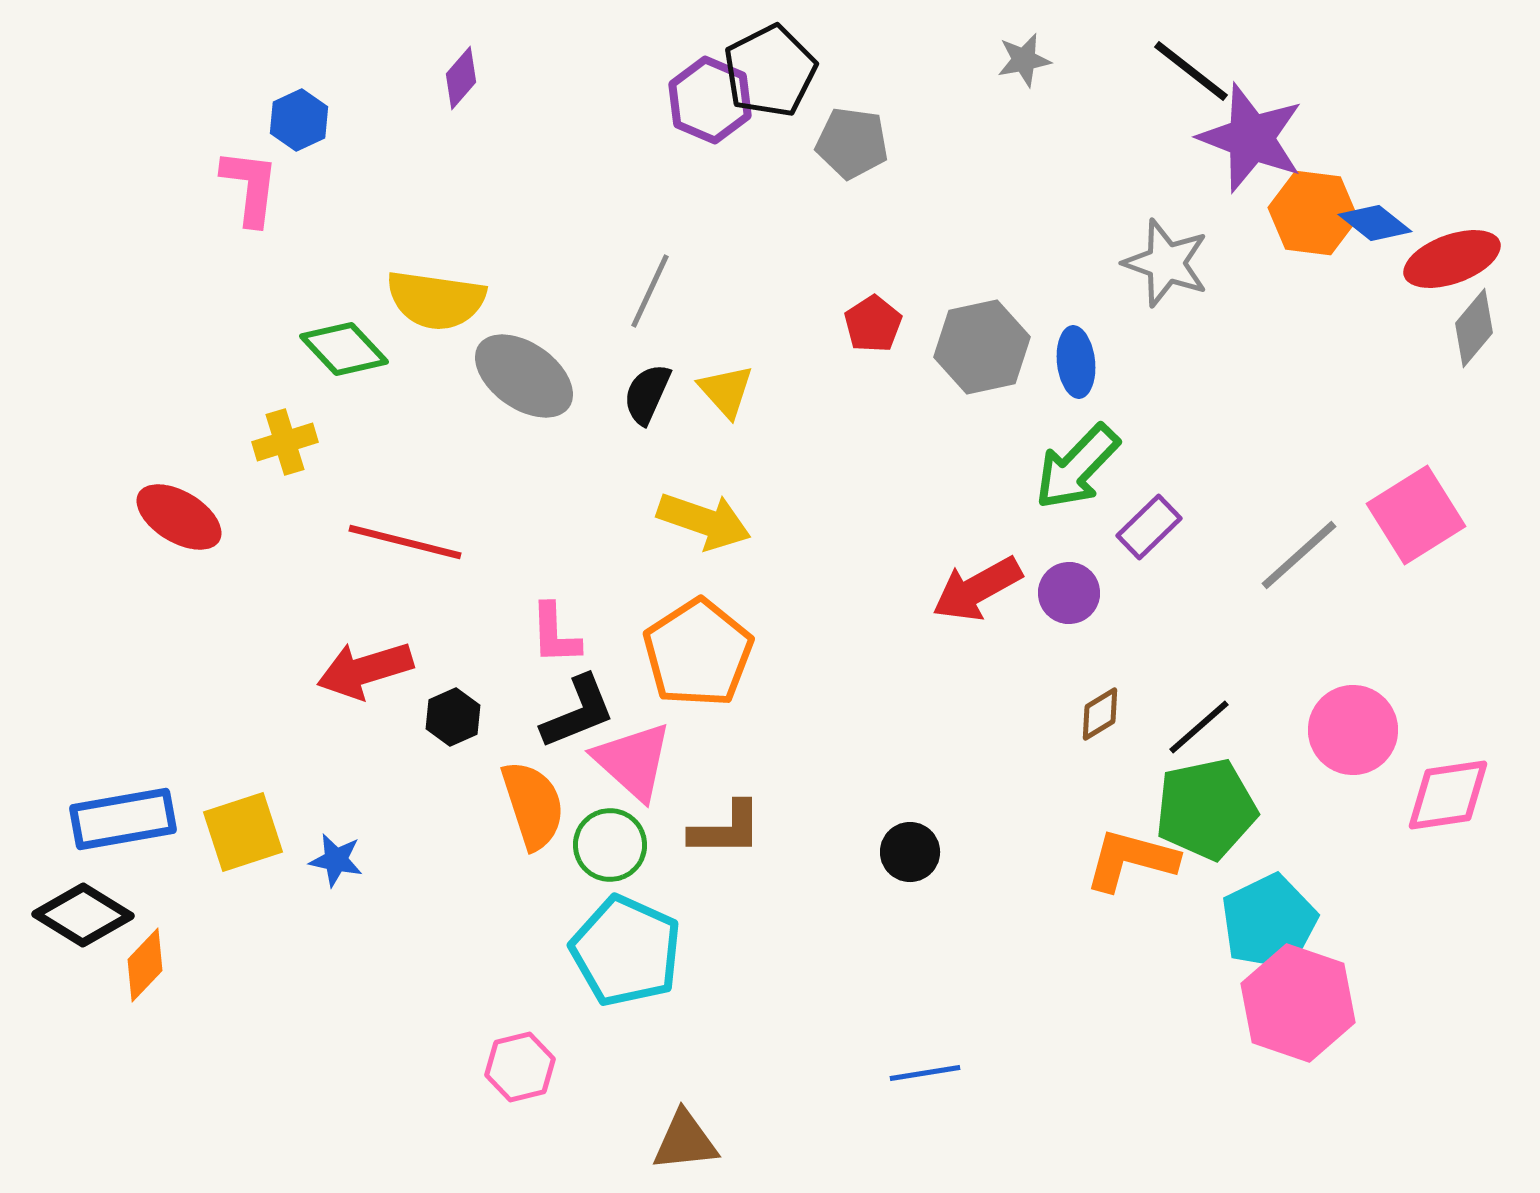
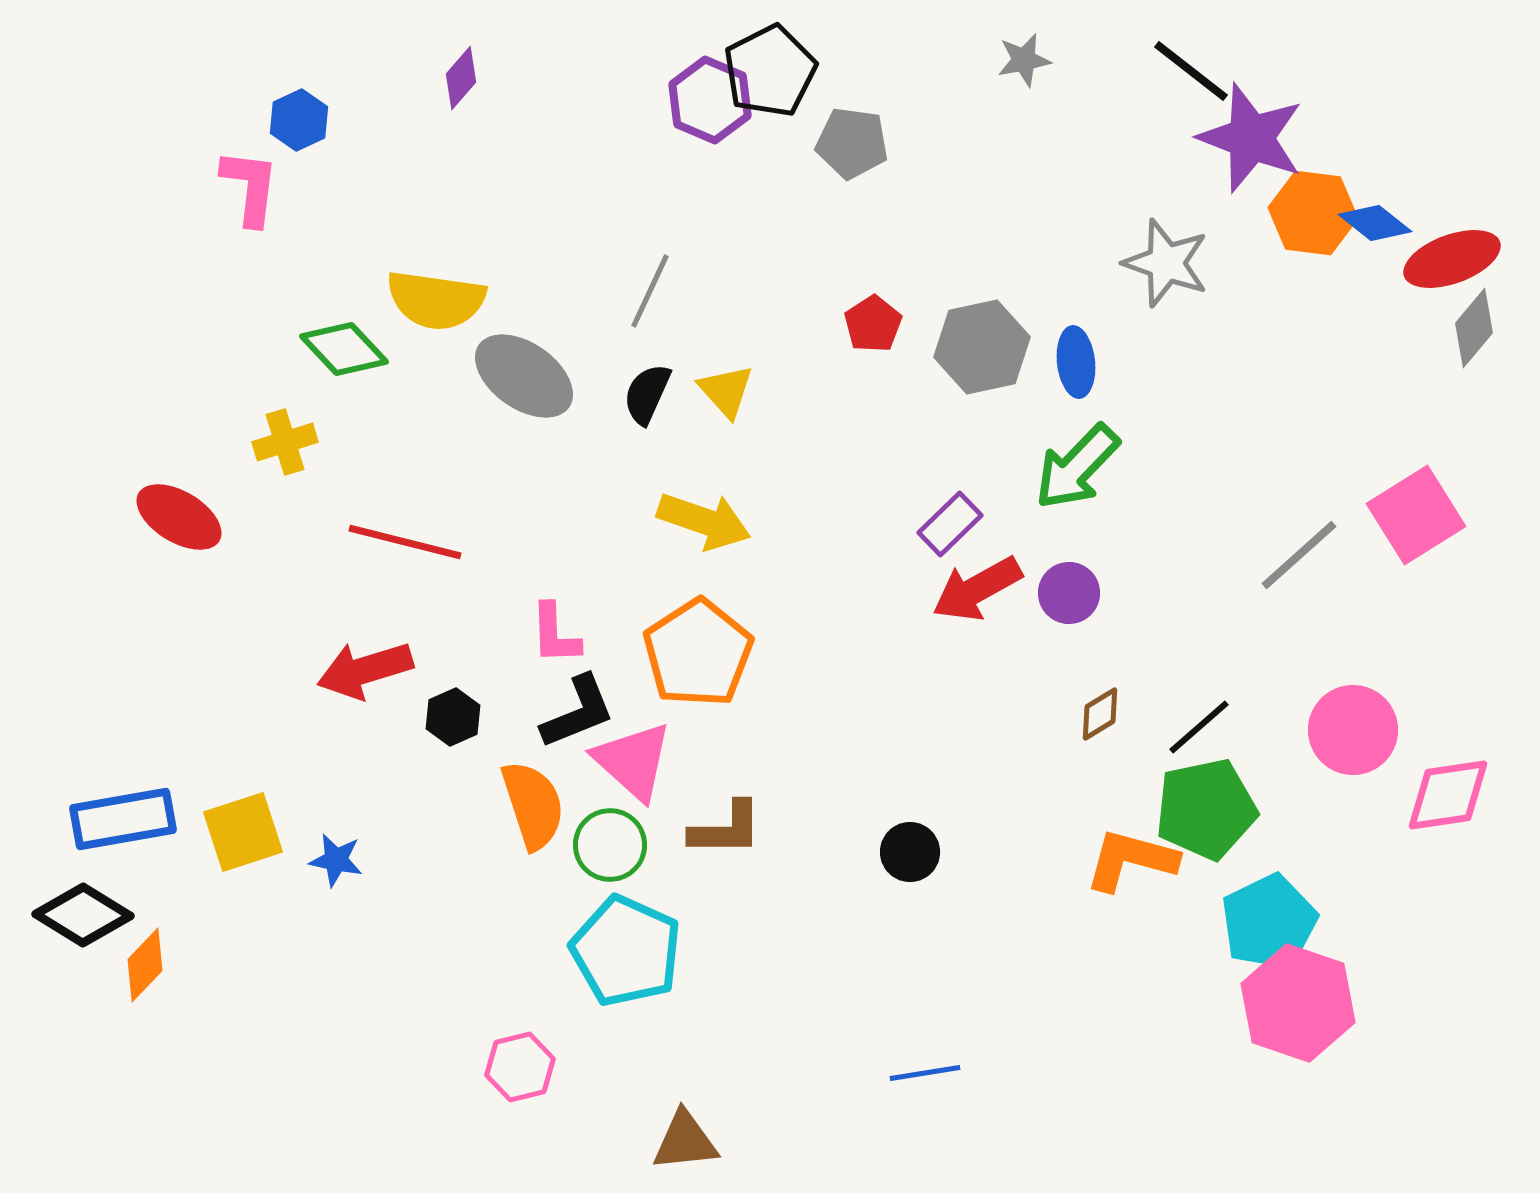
purple rectangle at (1149, 527): moved 199 px left, 3 px up
